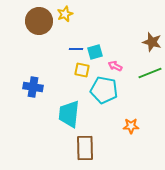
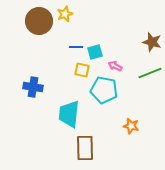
blue line: moved 2 px up
orange star: rotated 14 degrees clockwise
